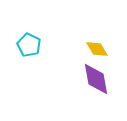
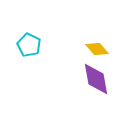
yellow diamond: rotated 10 degrees counterclockwise
